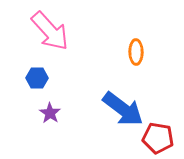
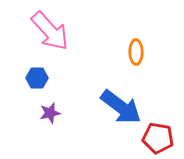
blue arrow: moved 2 px left, 2 px up
purple star: rotated 25 degrees clockwise
